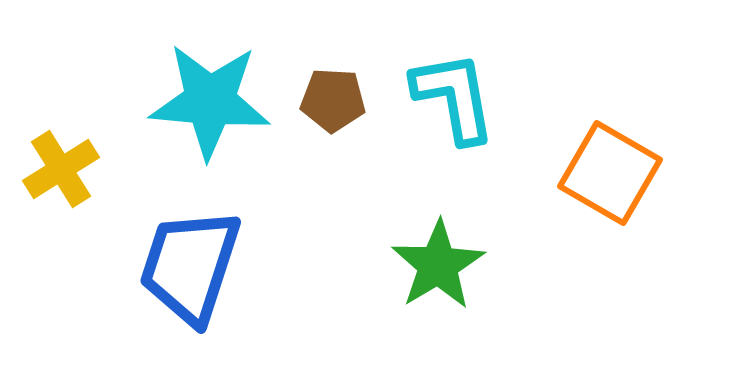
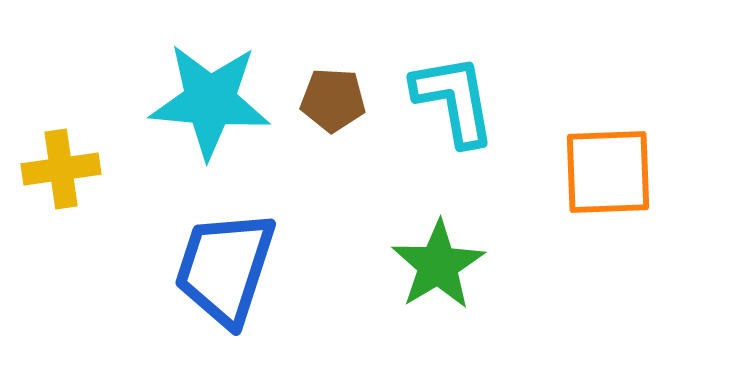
cyan L-shape: moved 3 px down
yellow cross: rotated 24 degrees clockwise
orange square: moved 2 px left, 1 px up; rotated 32 degrees counterclockwise
blue trapezoid: moved 35 px right, 2 px down
